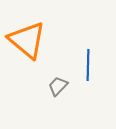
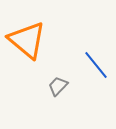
blue line: moved 8 px right; rotated 40 degrees counterclockwise
